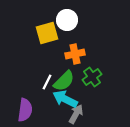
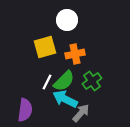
yellow square: moved 2 px left, 14 px down
green cross: moved 4 px down
gray arrow: moved 5 px right, 1 px up; rotated 12 degrees clockwise
